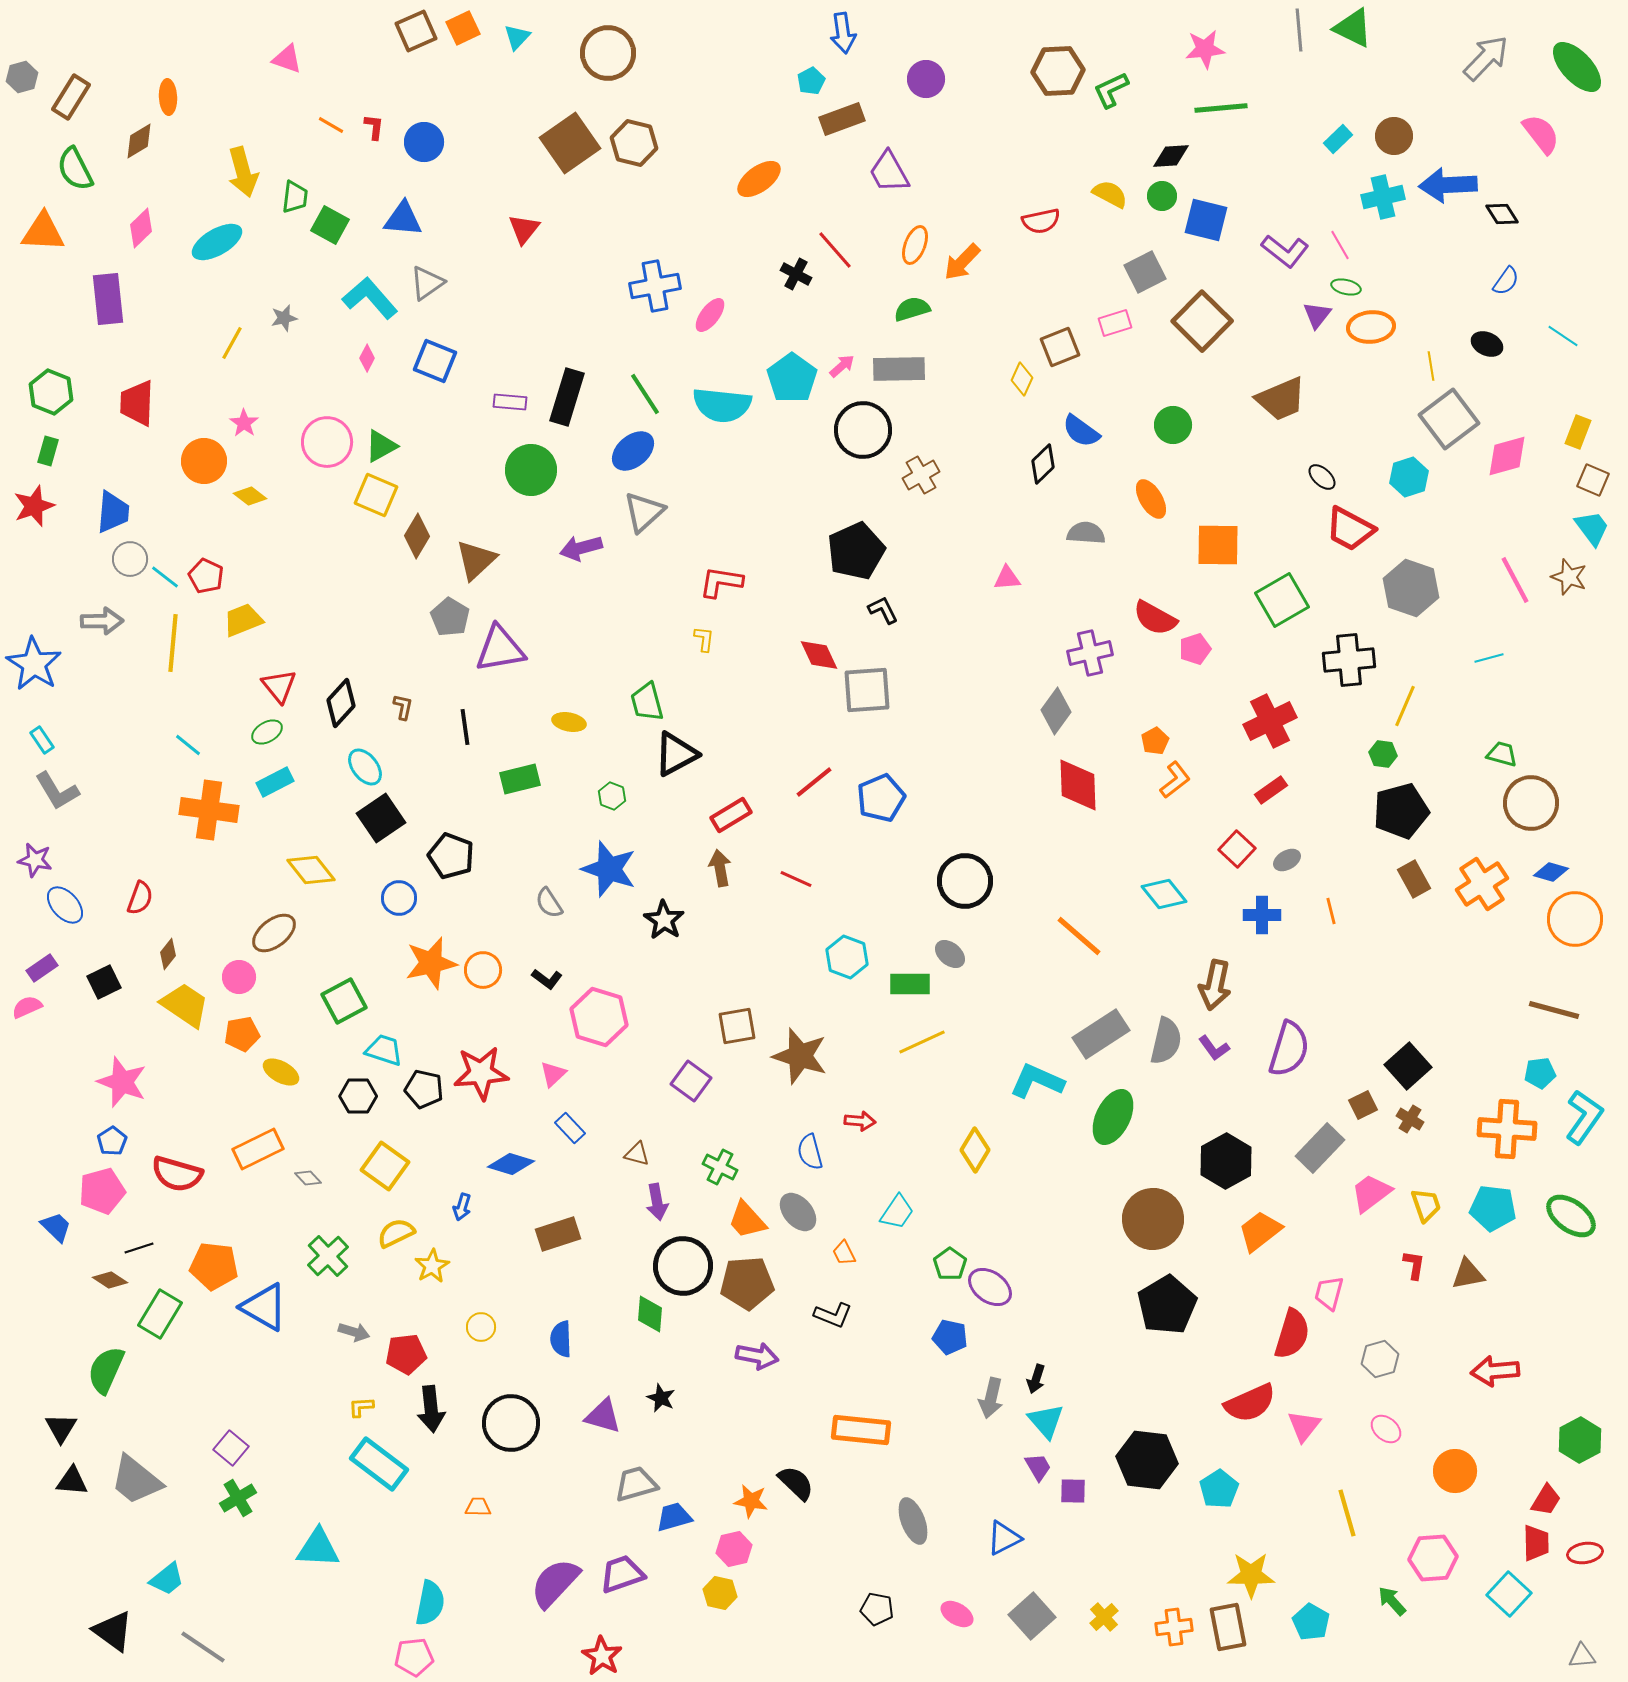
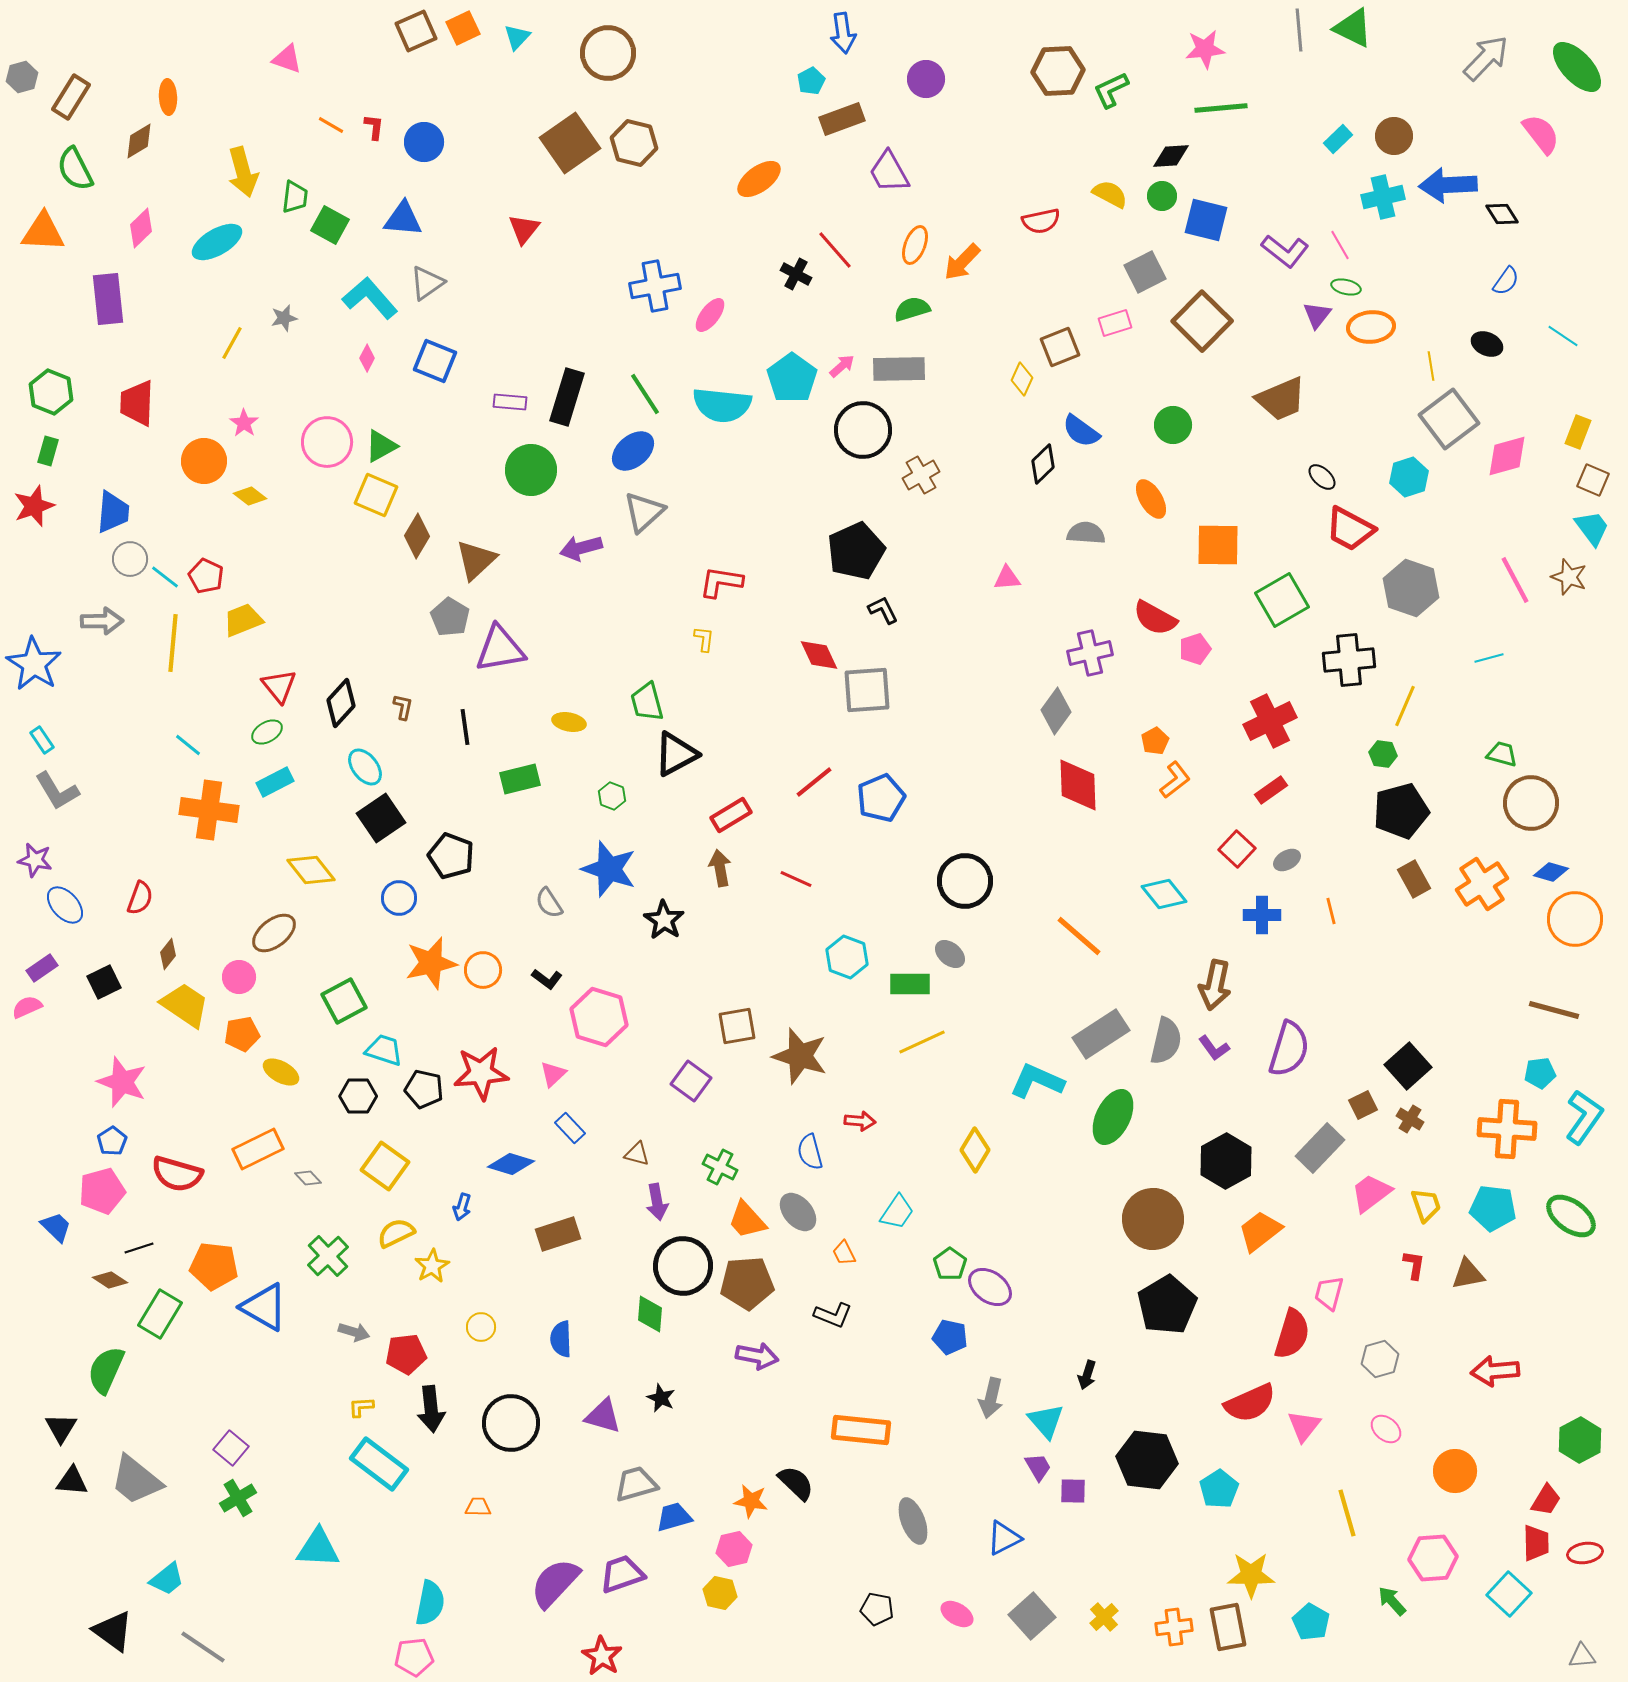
black arrow at (1036, 1379): moved 51 px right, 4 px up
